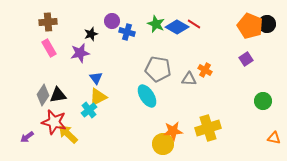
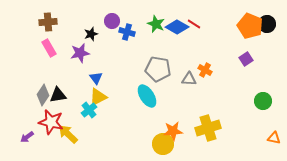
red star: moved 3 px left
